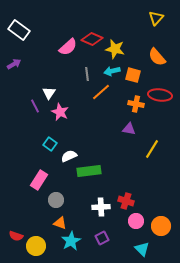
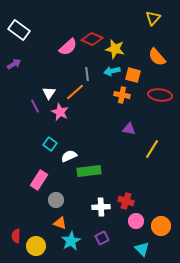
yellow triangle: moved 3 px left
orange line: moved 26 px left
orange cross: moved 14 px left, 9 px up
red semicircle: rotated 72 degrees clockwise
